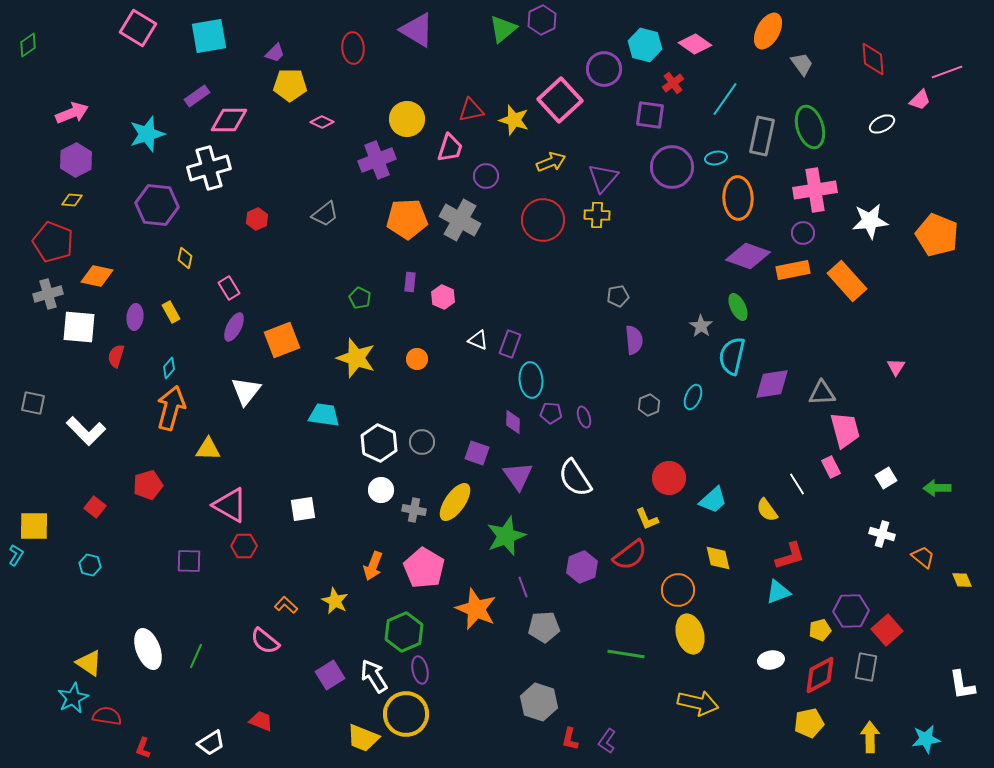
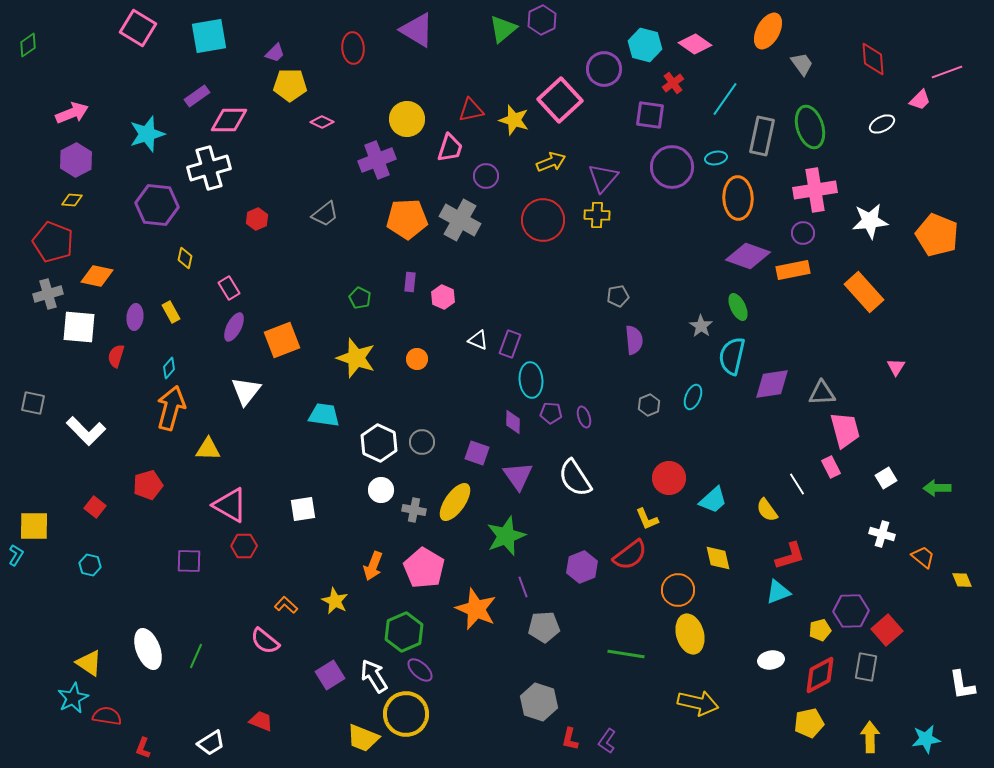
orange rectangle at (847, 281): moved 17 px right, 11 px down
purple ellipse at (420, 670): rotated 36 degrees counterclockwise
